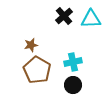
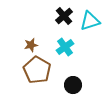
cyan triangle: moved 1 px left, 2 px down; rotated 15 degrees counterclockwise
cyan cross: moved 8 px left, 15 px up; rotated 24 degrees counterclockwise
